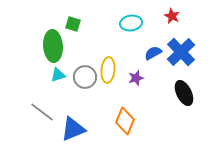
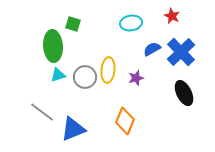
blue semicircle: moved 1 px left, 4 px up
